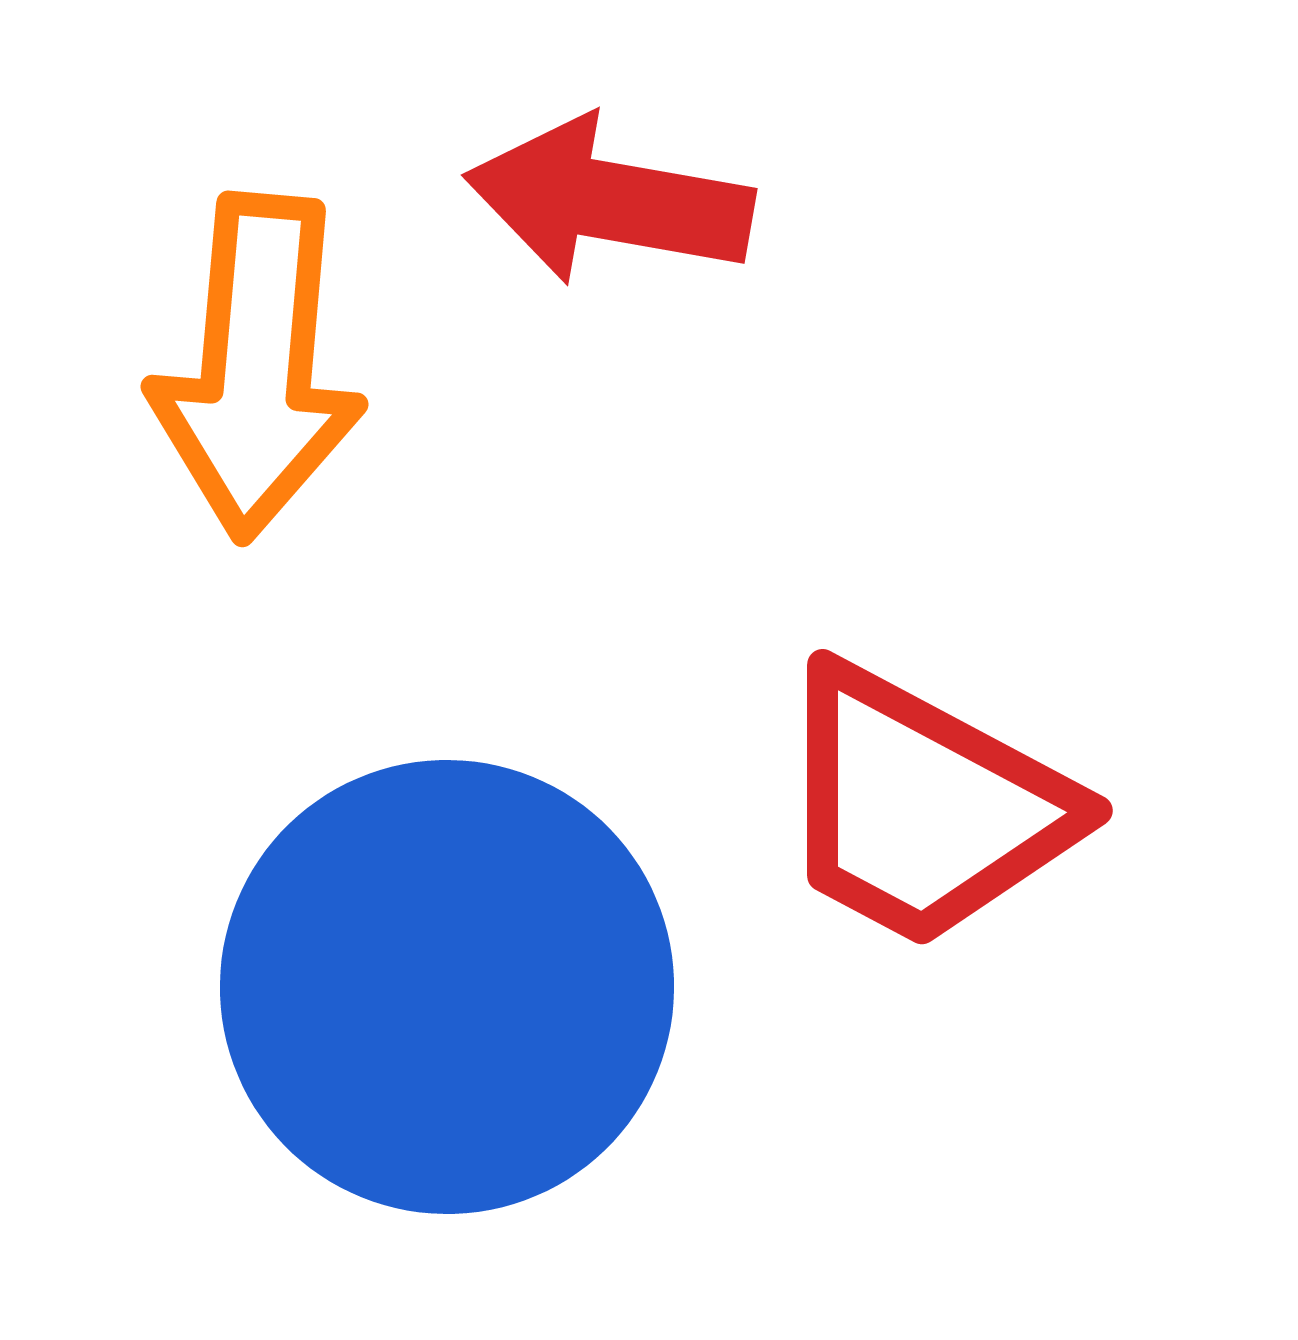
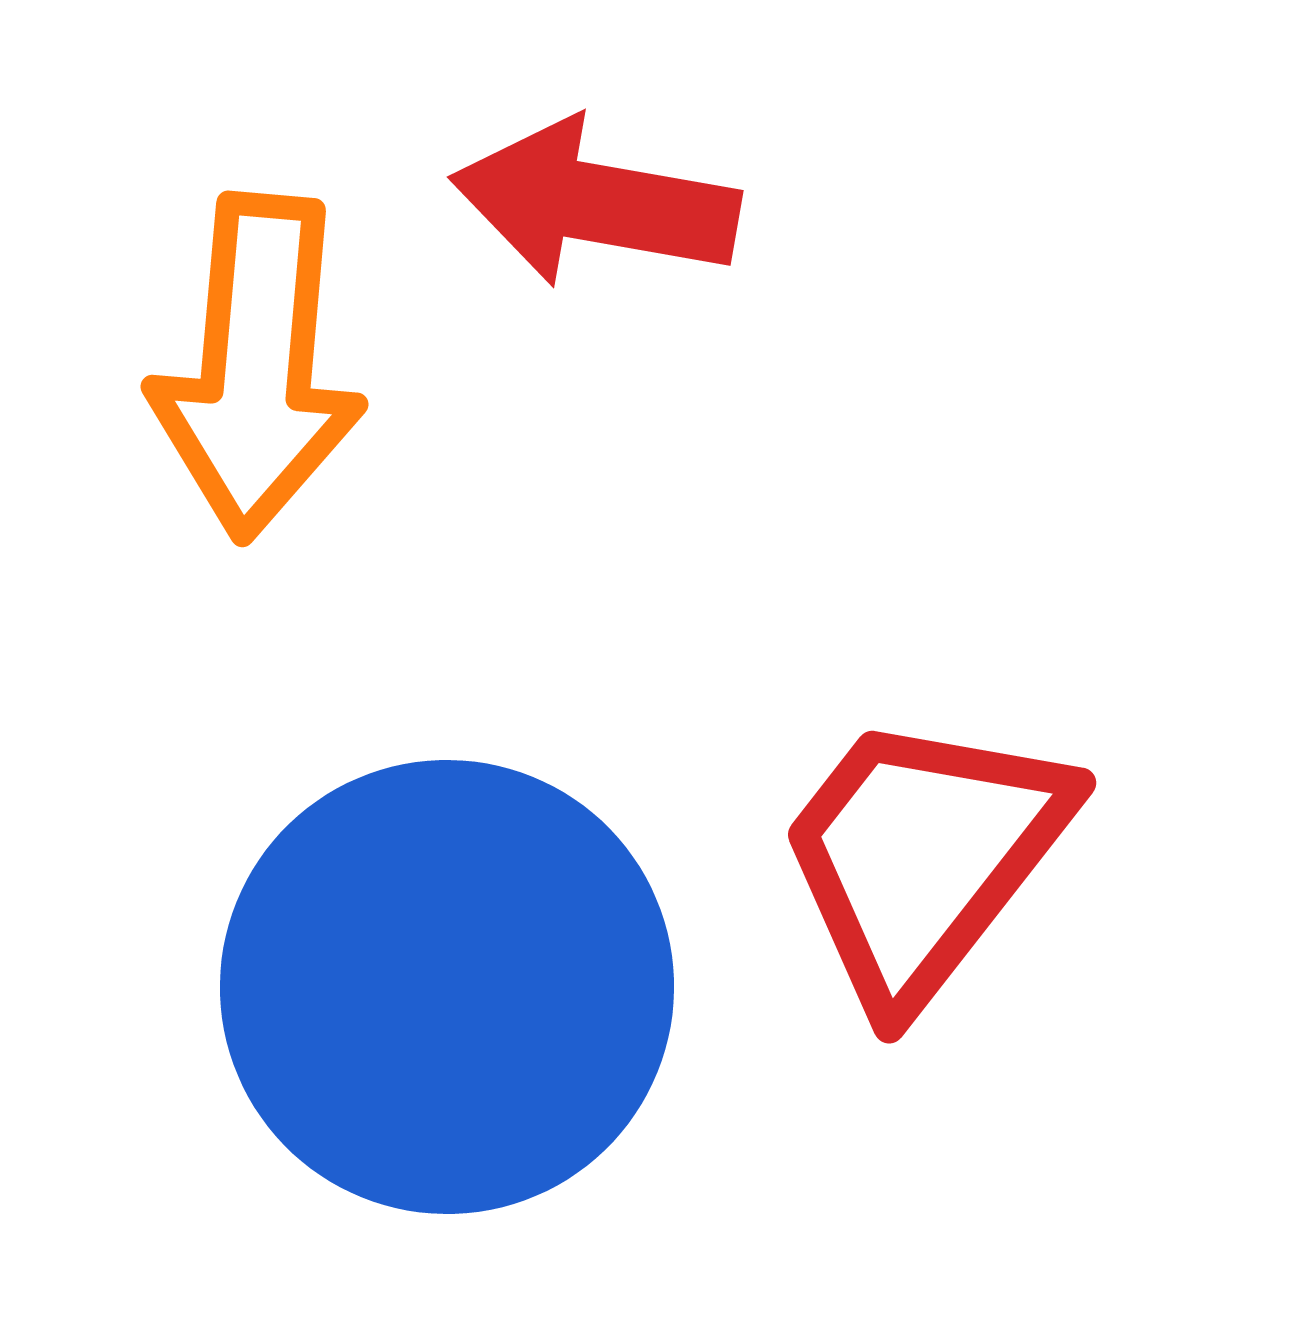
red arrow: moved 14 px left, 2 px down
red trapezoid: moved 50 px down; rotated 100 degrees clockwise
